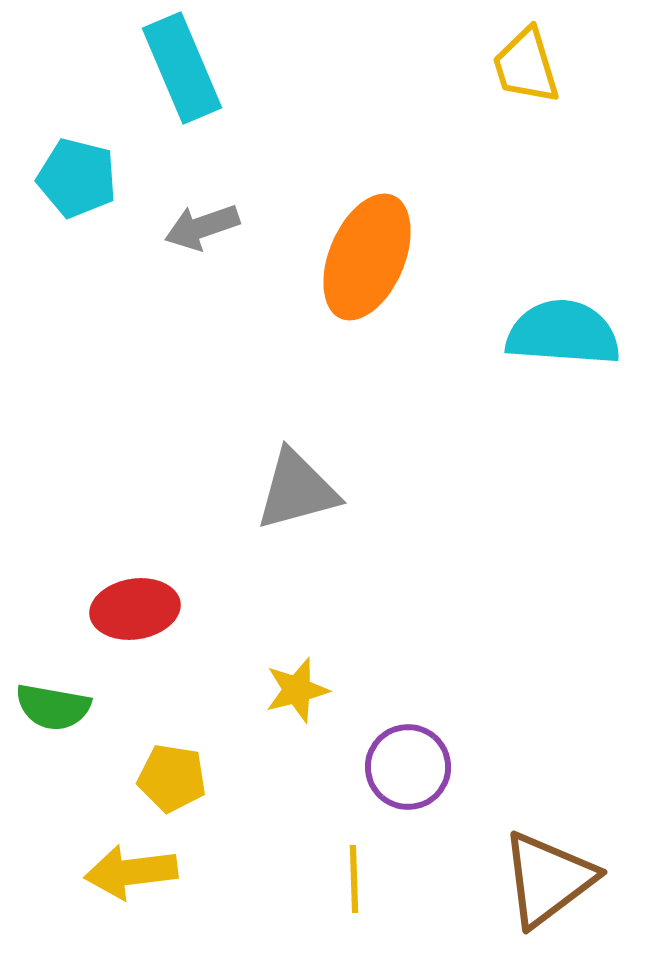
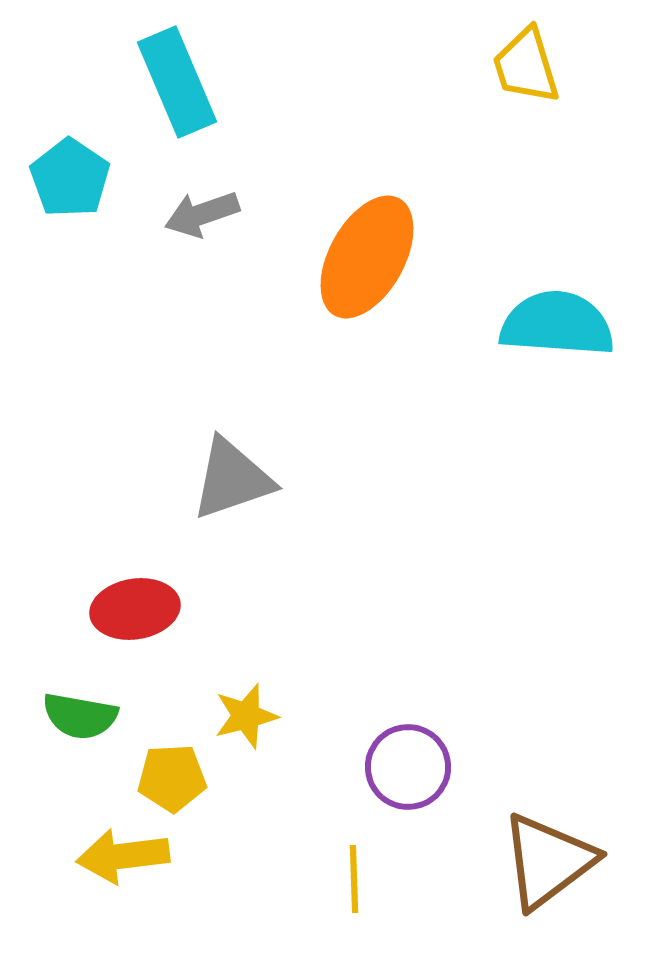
cyan rectangle: moved 5 px left, 14 px down
cyan pentagon: moved 7 px left; rotated 20 degrees clockwise
gray arrow: moved 13 px up
orange ellipse: rotated 6 degrees clockwise
cyan semicircle: moved 6 px left, 9 px up
gray triangle: moved 65 px left, 11 px up; rotated 4 degrees counterclockwise
yellow star: moved 51 px left, 26 px down
green semicircle: moved 27 px right, 9 px down
yellow pentagon: rotated 12 degrees counterclockwise
yellow arrow: moved 8 px left, 16 px up
brown triangle: moved 18 px up
